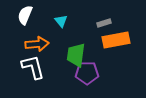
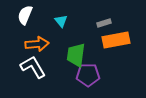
white L-shape: rotated 16 degrees counterclockwise
purple pentagon: moved 1 px right, 2 px down
